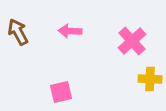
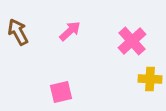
pink arrow: rotated 135 degrees clockwise
